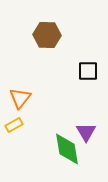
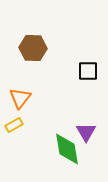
brown hexagon: moved 14 px left, 13 px down
